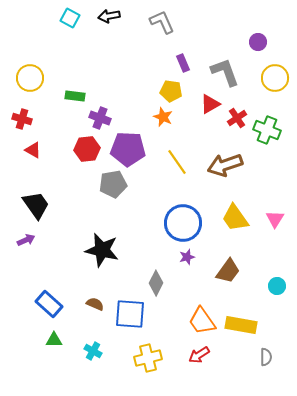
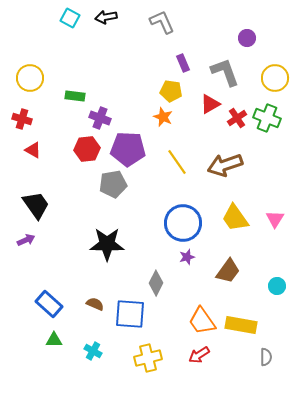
black arrow at (109, 16): moved 3 px left, 1 px down
purple circle at (258, 42): moved 11 px left, 4 px up
green cross at (267, 130): moved 12 px up
black star at (102, 250): moved 5 px right, 6 px up; rotated 12 degrees counterclockwise
